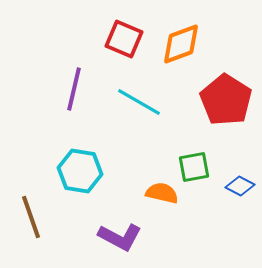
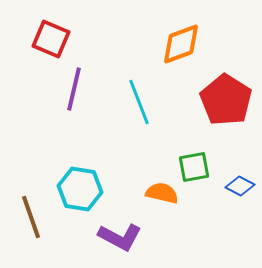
red square: moved 73 px left
cyan line: rotated 39 degrees clockwise
cyan hexagon: moved 18 px down
